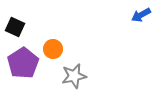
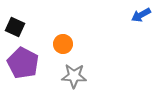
orange circle: moved 10 px right, 5 px up
purple pentagon: rotated 12 degrees counterclockwise
gray star: rotated 15 degrees clockwise
